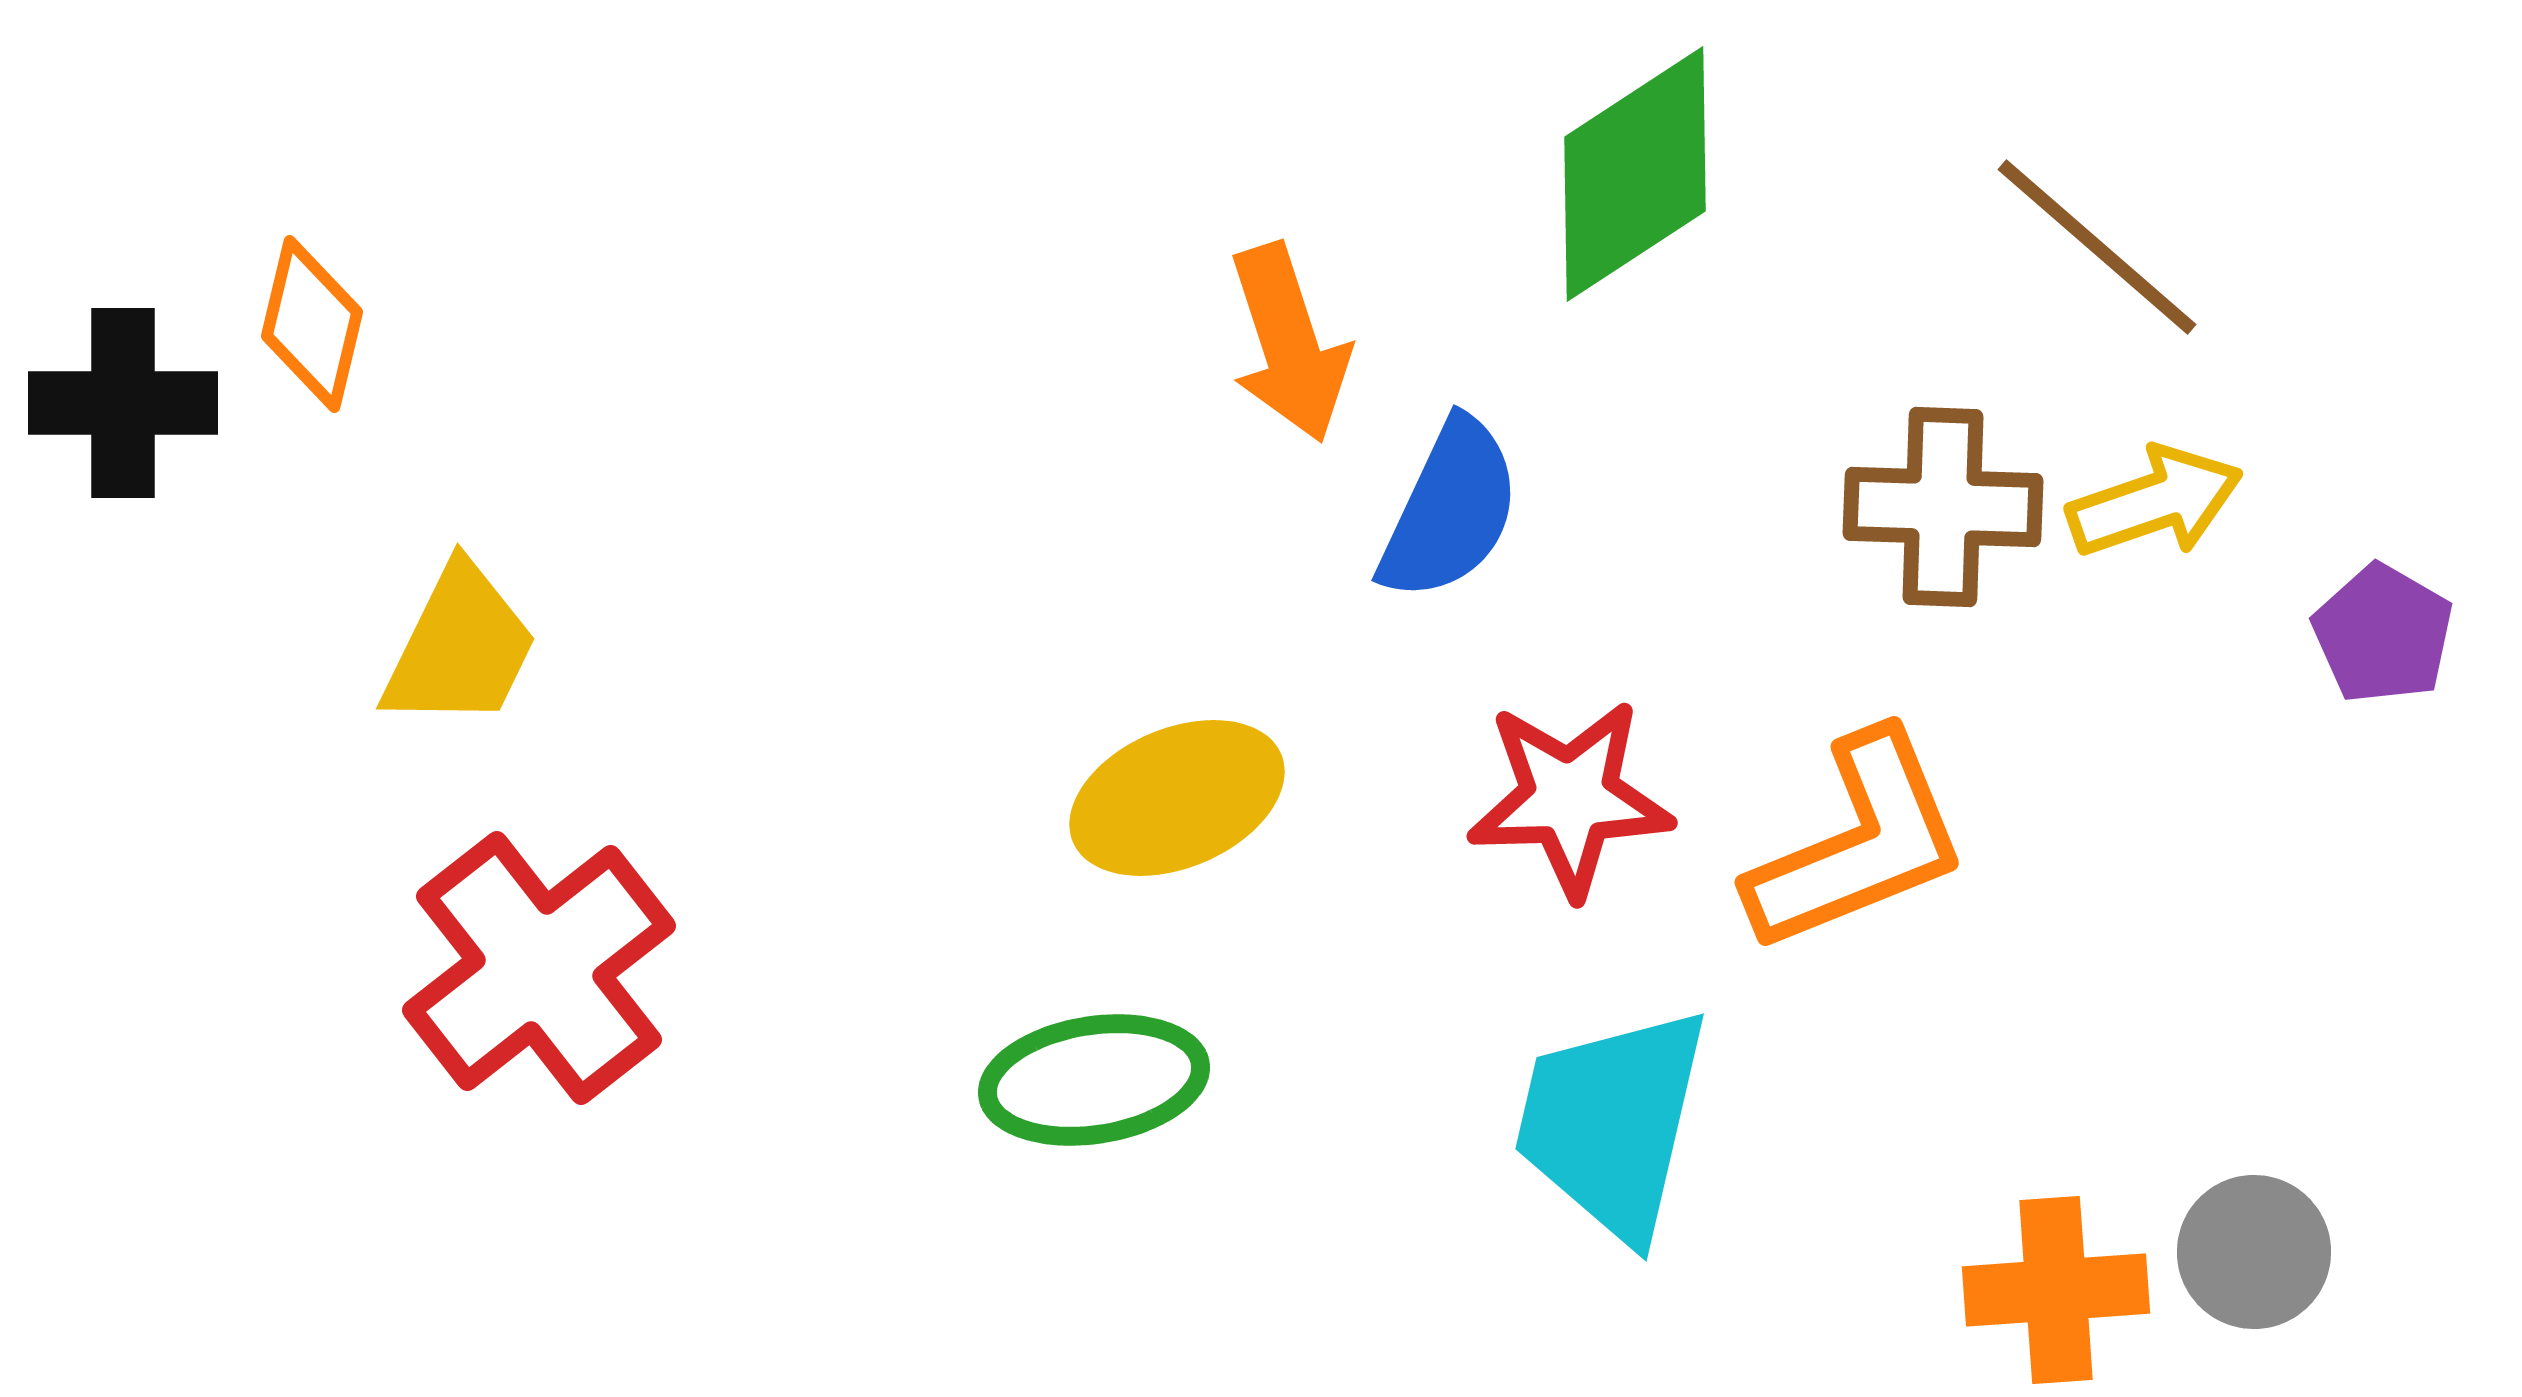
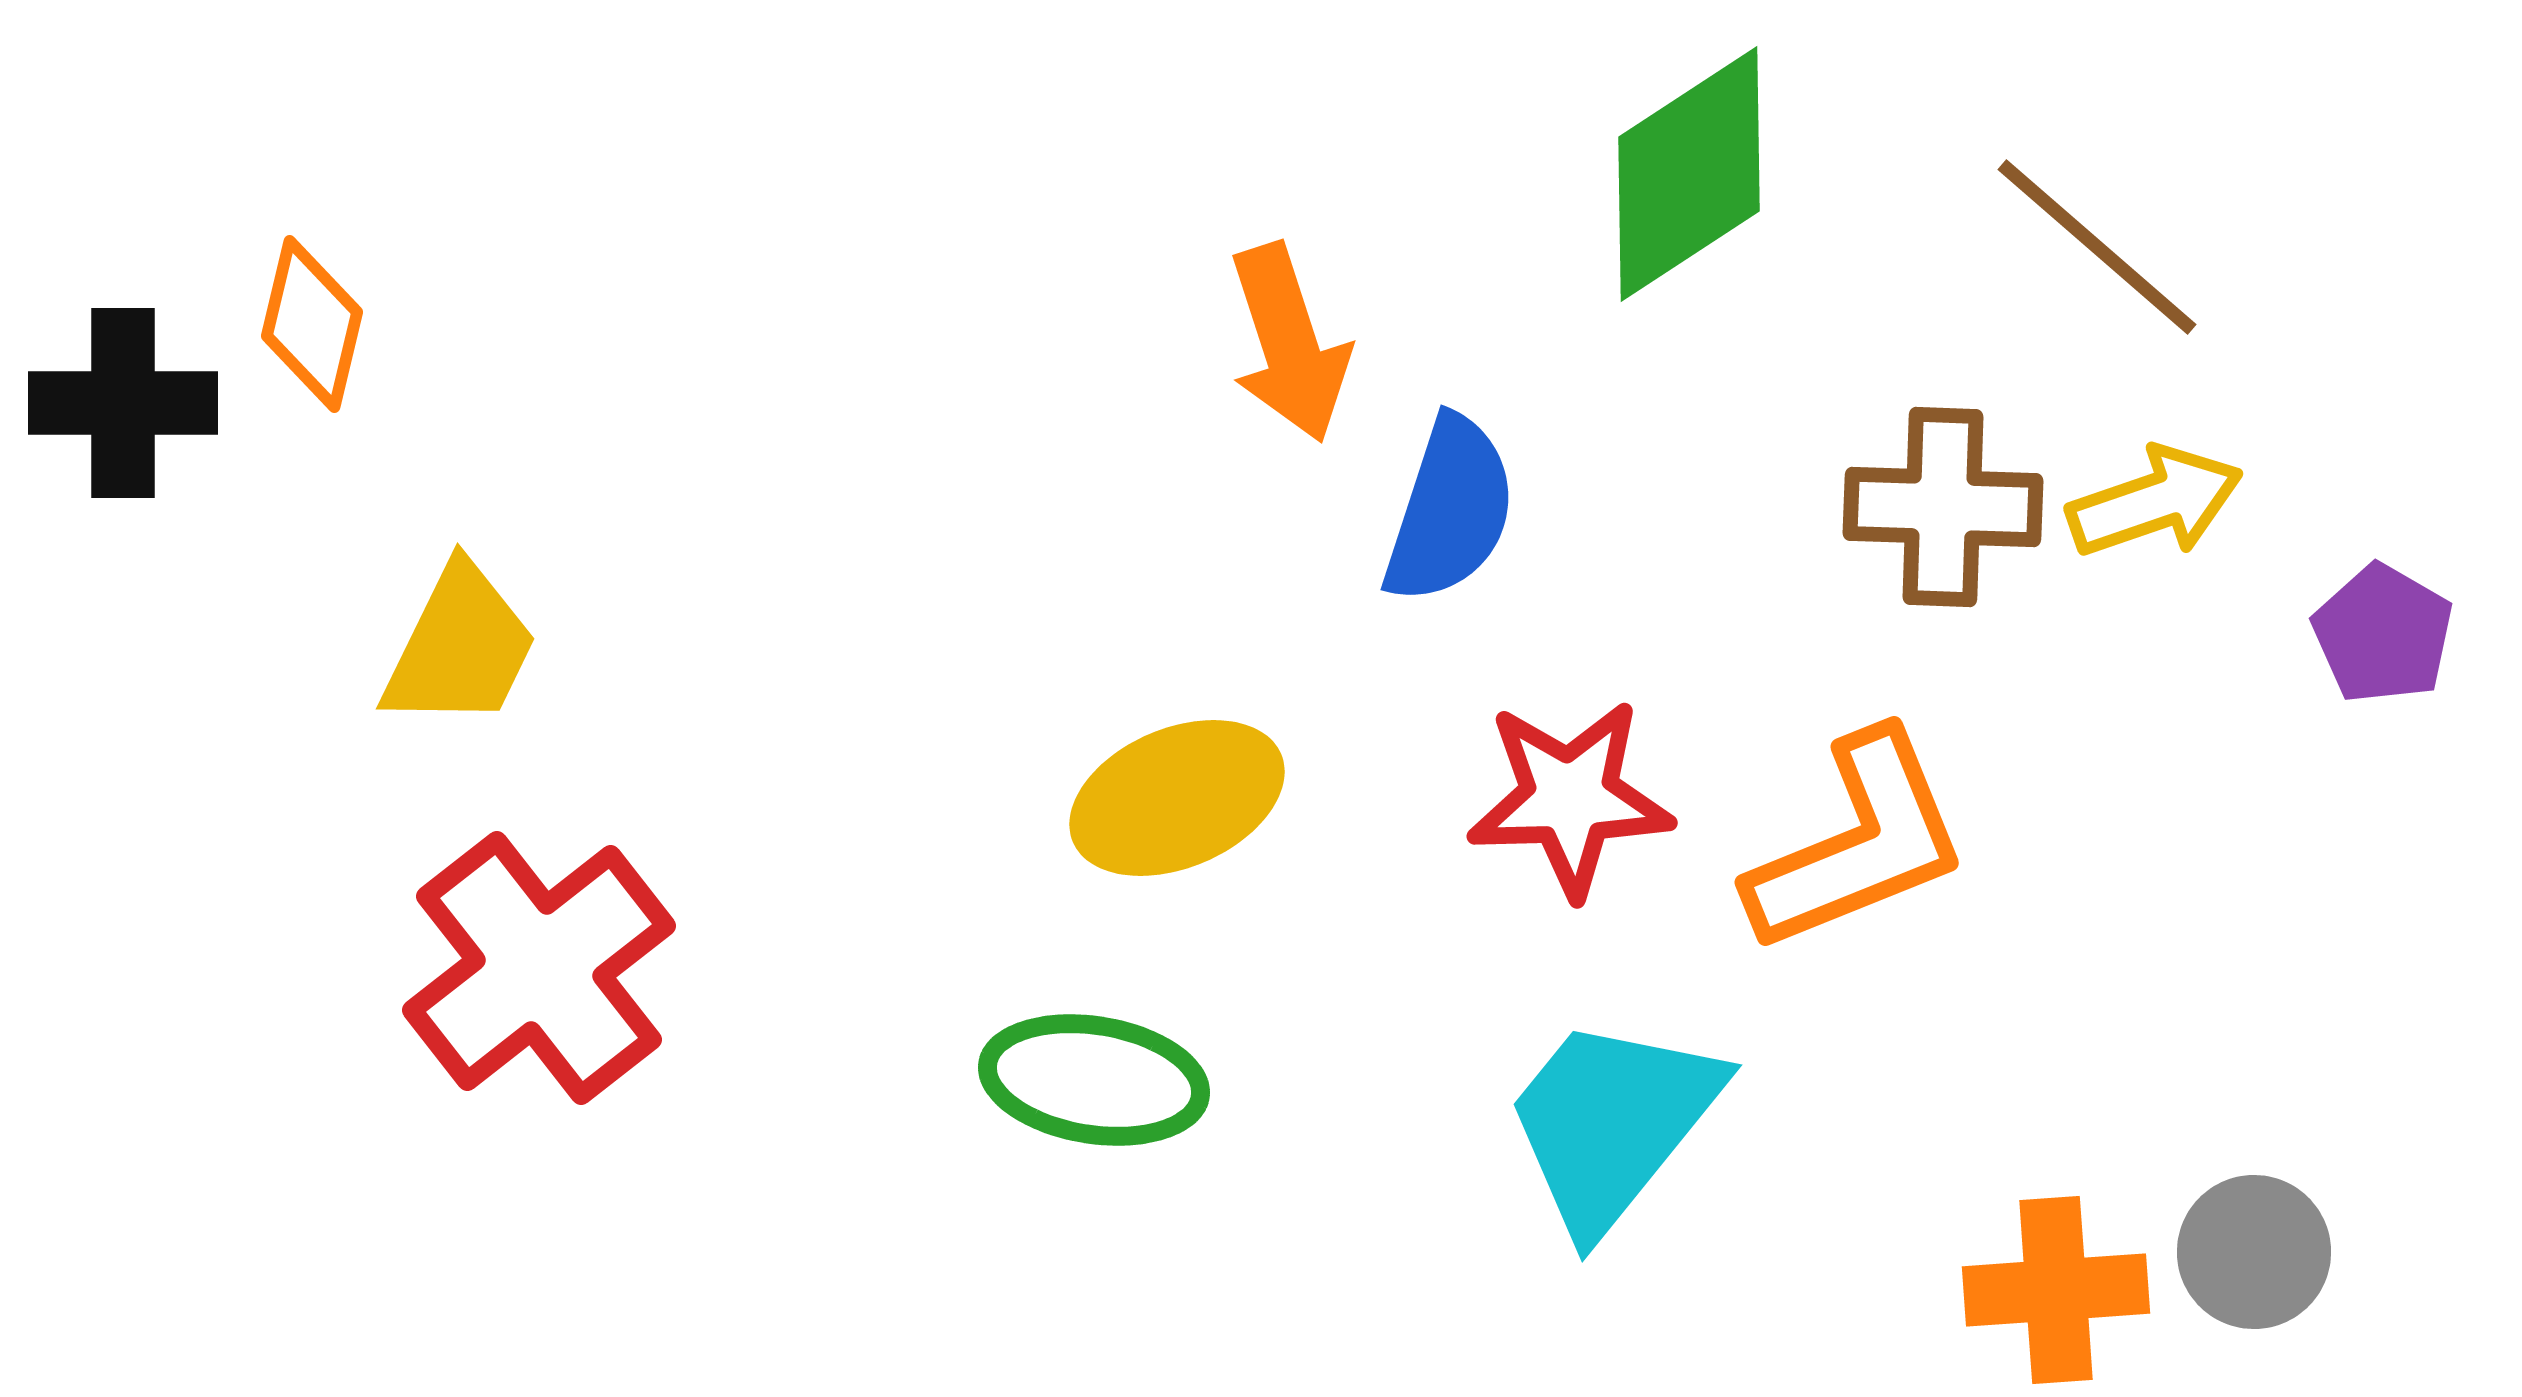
green diamond: moved 54 px right
blue semicircle: rotated 7 degrees counterclockwise
green ellipse: rotated 18 degrees clockwise
cyan trapezoid: rotated 26 degrees clockwise
